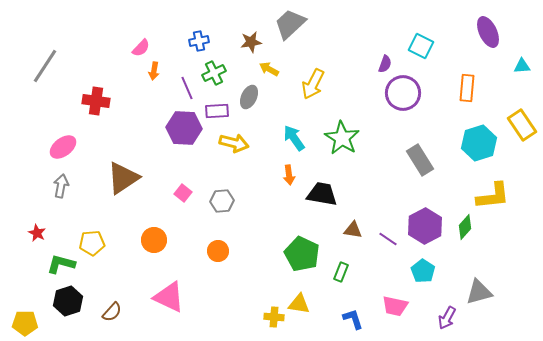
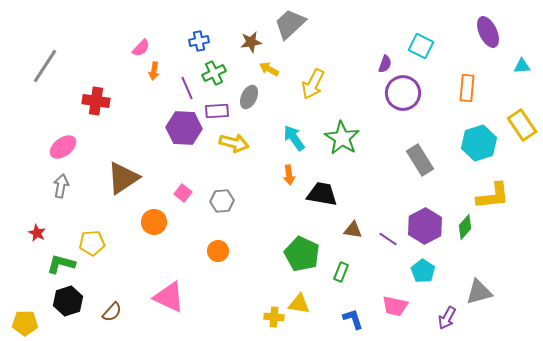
orange circle at (154, 240): moved 18 px up
